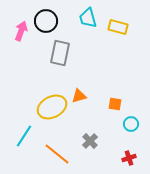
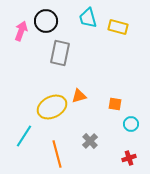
orange line: rotated 36 degrees clockwise
